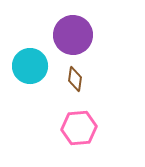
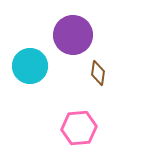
brown diamond: moved 23 px right, 6 px up
